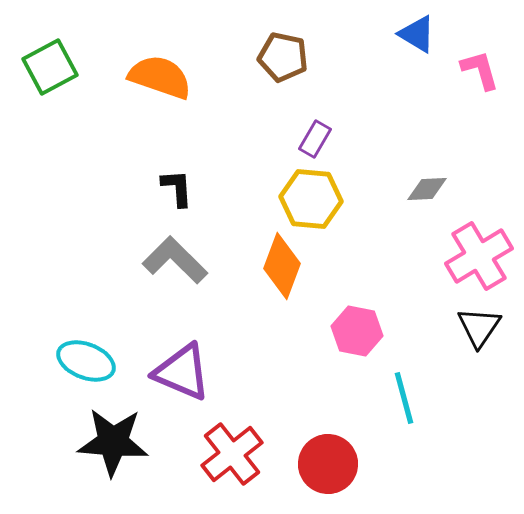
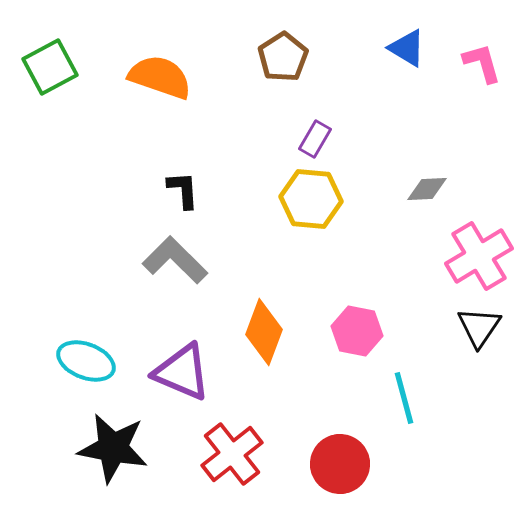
blue triangle: moved 10 px left, 14 px down
brown pentagon: rotated 27 degrees clockwise
pink L-shape: moved 2 px right, 7 px up
black L-shape: moved 6 px right, 2 px down
orange diamond: moved 18 px left, 66 px down
black star: moved 6 px down; rotated 6 degrees clockwise
red circle: moved 12 px right
